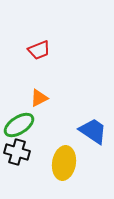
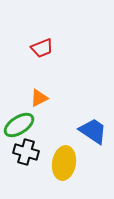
red trapezoid: moved 3 px right, 2 px up
black cross: moved 9 px right
